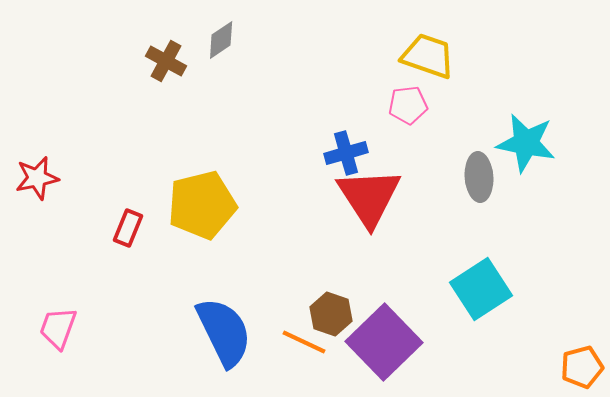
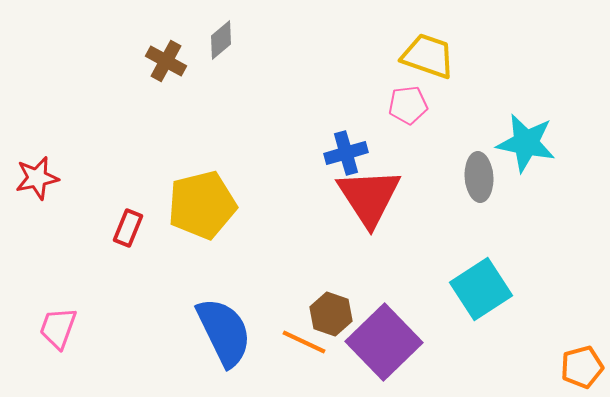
gray diamond: rotated 6 degrees counterclockwise
